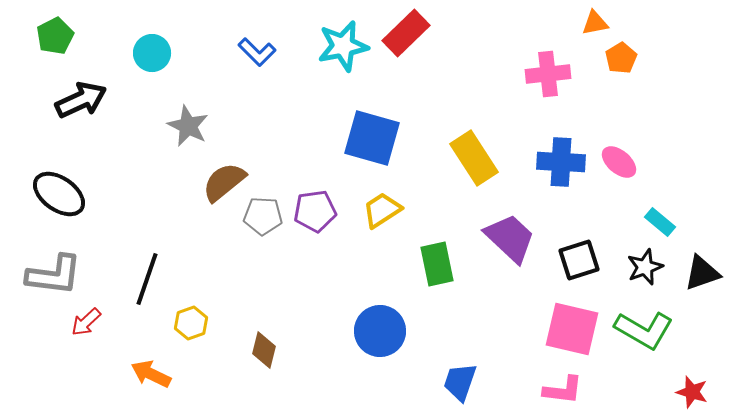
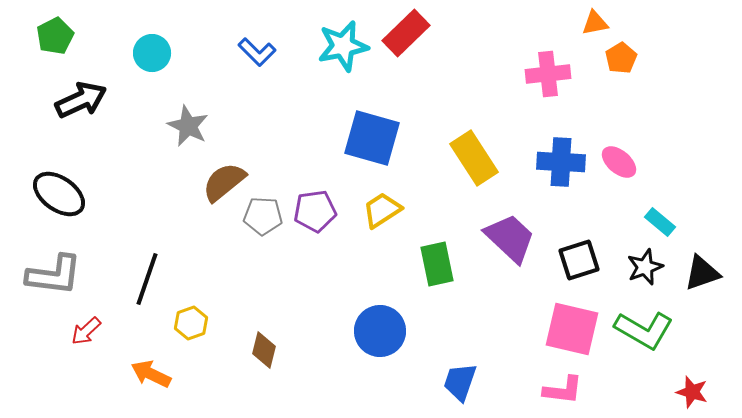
red arrow: moved 9 px down
